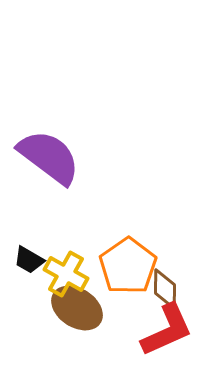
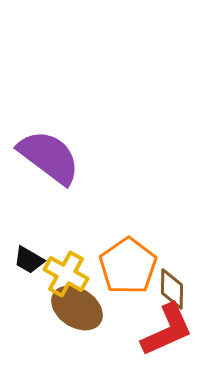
brown diamond: moved 7 px right
